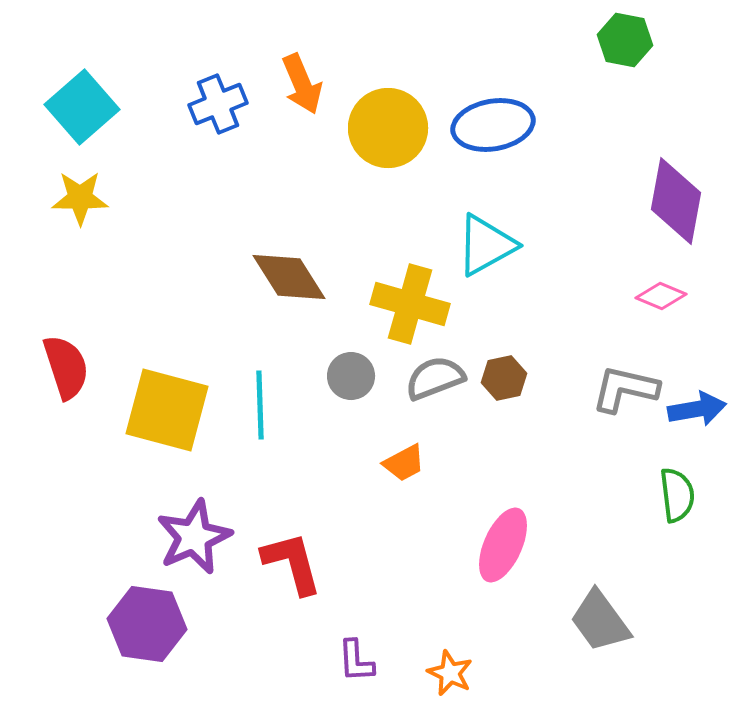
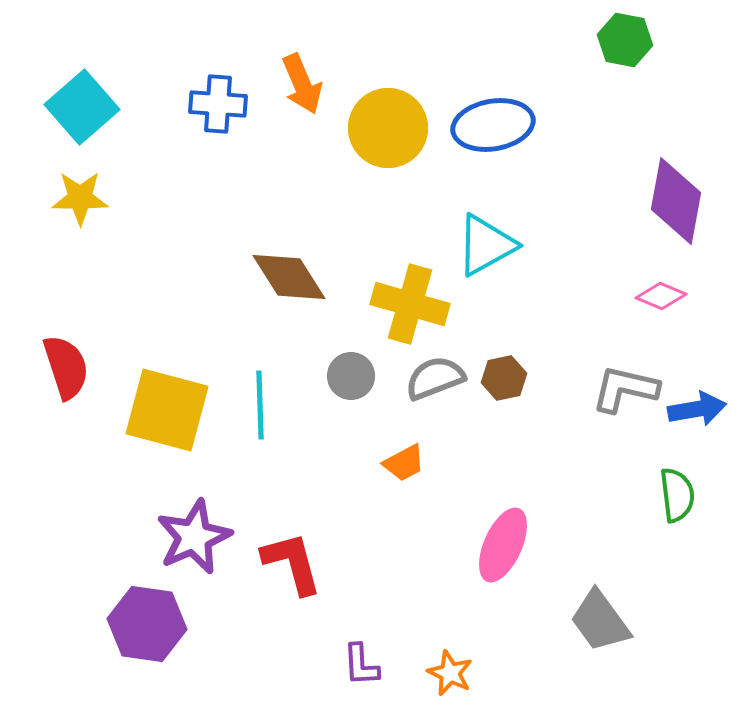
blue cross: rotated 26 degrees clockwise
purple L-shape: moved 5 px right, 4 px down
